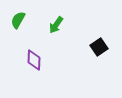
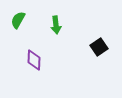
green arrow: rotated 42 degrees counterclockwise
